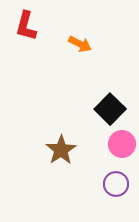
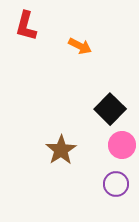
orange arrow: moved 2 px down
pink circle: moved 1 px down
